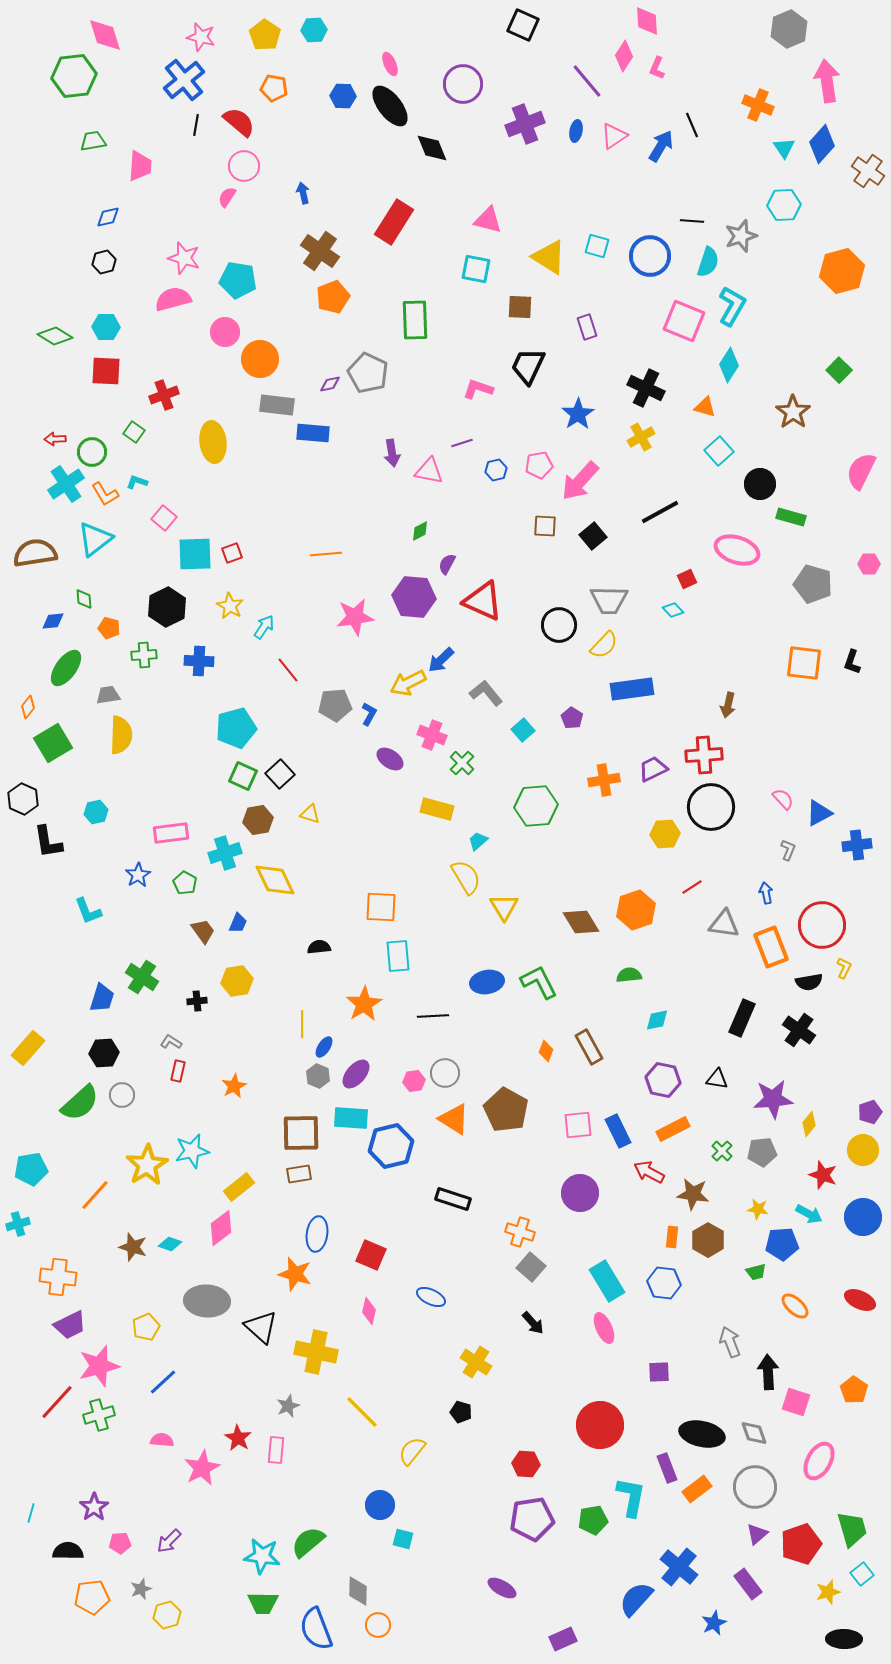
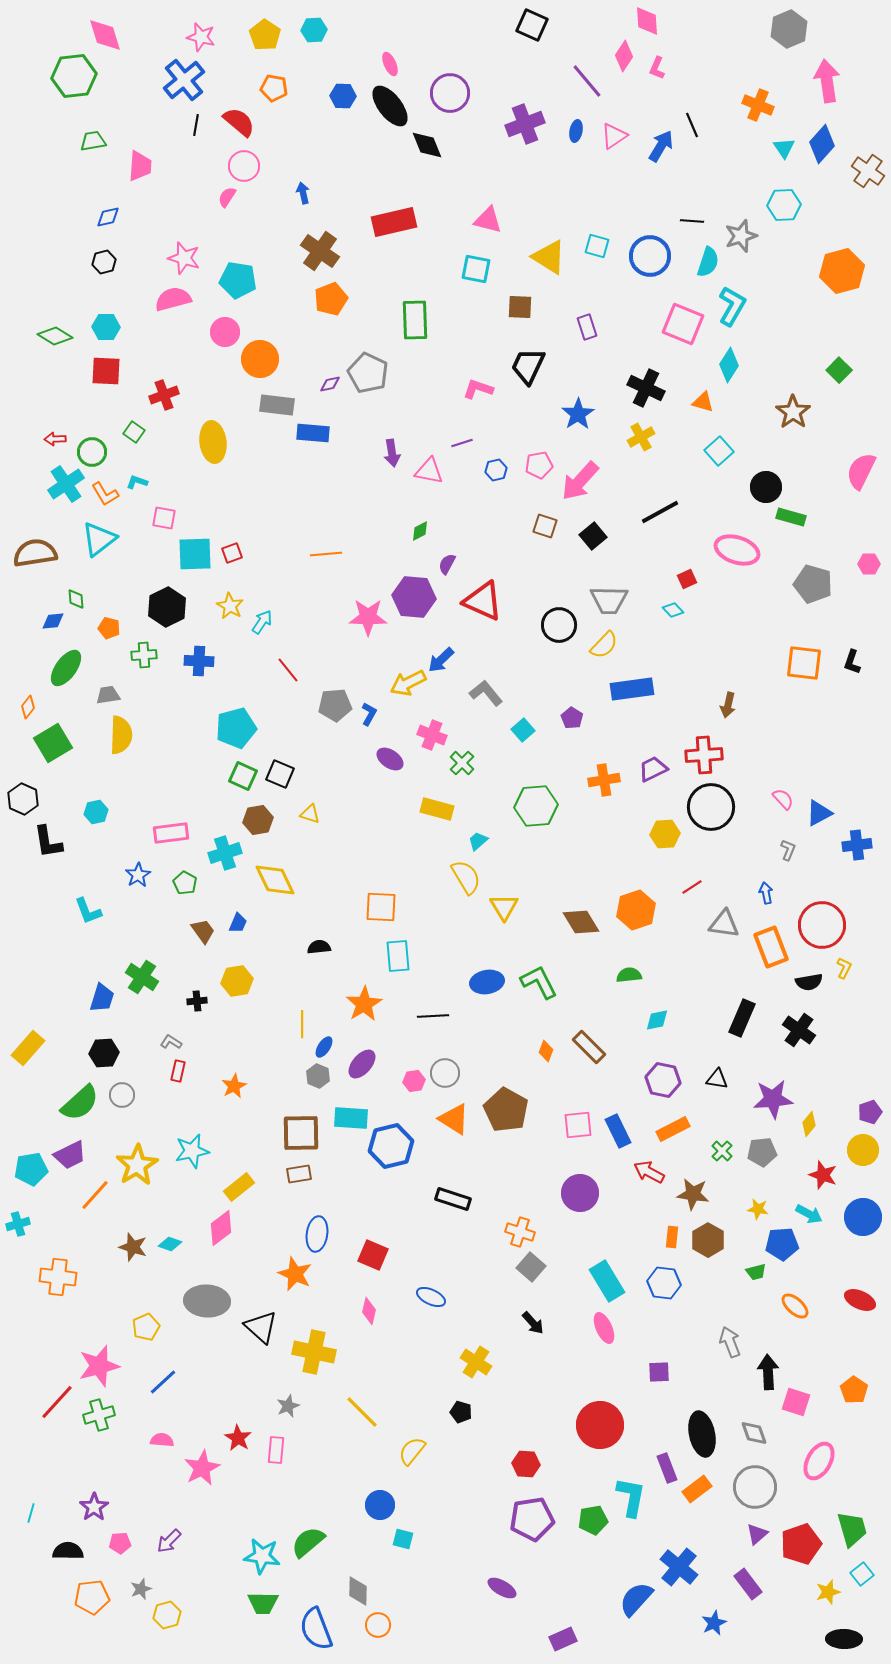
black square at (523, 25): moved 9 px right
purple circle at (463, 84): moved 13 px left, 9 px down
black diamond at (432, 148): moved 5 px left, 3 px up
red rectangle at (394, 222): rotated 45 degrees clockwise
orange pentagon at (333, 297): moved 2 px left, 2 px down
pink square at (684, 321): moved 1 px left, 3 px down
orange triangle at (705, 407): moved 2 px left, 5 px up
black circle at (760, 484): moved 6 px right, 3 px down
pink square at (164, 518): rotated 30 degrees counterclockwise
brown square at (545, 526): rotated 15 degrees clockwise
cyan triangle at (95, 539): moved 4 px right
green diamond at (84, 599): moved 8 px left
pink star at (355, 617): moved 13 px right; rotated 9 degrees clockwise
cyan arrow at (264, 627): moved 2 px left, 5 px up
black square at (280, 774): rotated 24 degrees counterclockwise
brown rectangle at (589, 1047): rotated 16 degrees counterclockwise
purple ellipse at (356, 1074): moved 6 px right, 10 px up
yellow star at (147, 1165): moved 10 px left
red square at (371, 1255): moved 2 px right
orange star at (295, 1274): rotated 8 degrees clockwise
purple trapezoid at (70, 1325): moved 170 px up
yellow cross at (316, 1352): moved 2 px left
black ellipse at (702, 1434): rotated 66 degrees clockwise
